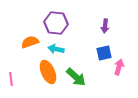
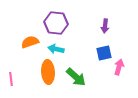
orange ellipse: rotated 20 degrees clockwise
